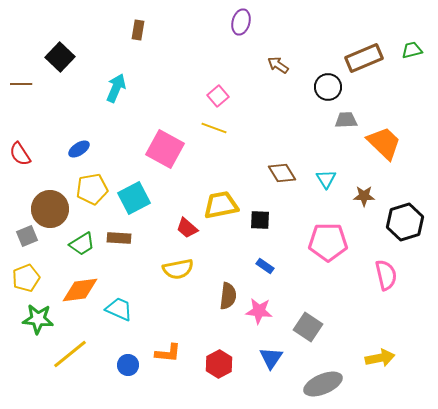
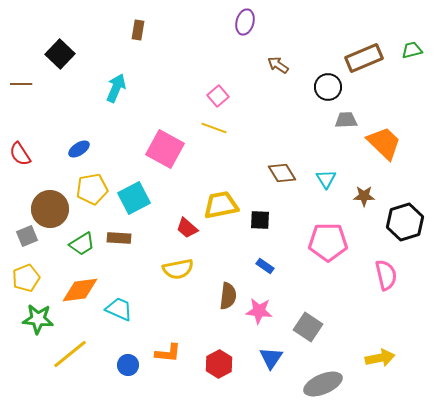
purple ellipse at (241, 22): moved 4 px right
black square at (60, 57): moved 3 px up
